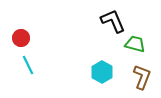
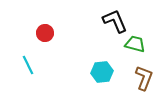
black L-shape: moved 2 px right
red circle: moved 24 px right, 5 px up
cyan hexagon: rotated 25 degrees clockwise
brown L-shape: moved 2 px right, 1 px down
